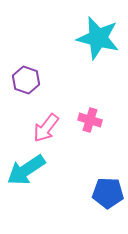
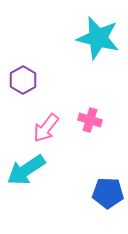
purple hexagon: moved 3 px left; rotated 12 degrees clockwise
